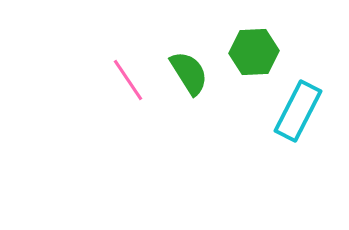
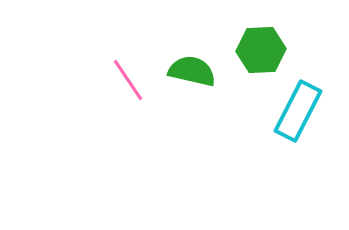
green hexagon: moved 7 px right, 2 px up
green semicircle: moved 3 px right, 2 px up; rotated 45 degrees counterclockwise
